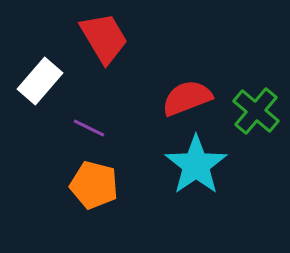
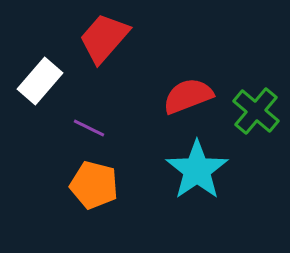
red trapezoid: rotated 108 degrees counterclockwise
red semicircle: moved 1 px right, 2 px up
cyan star: moved 1 px right, 5 px down
